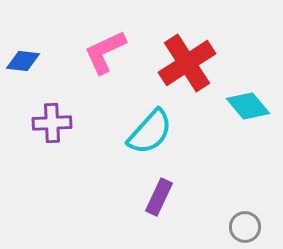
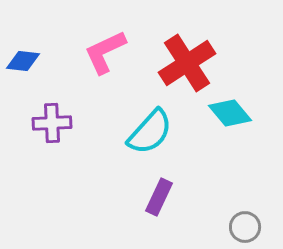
cyan diamond: moved 18 px left, 7 px down
